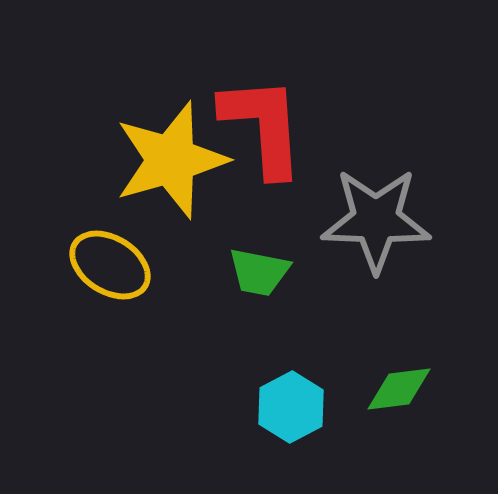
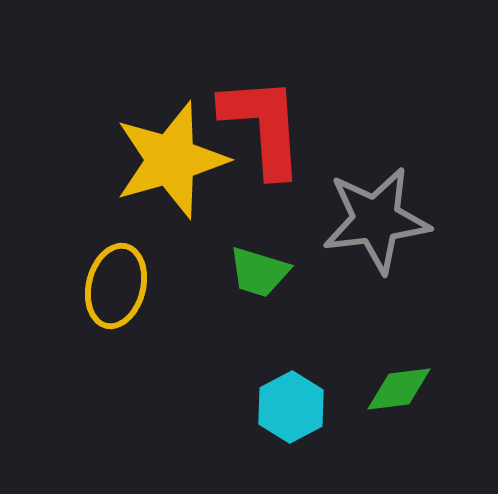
gray star: rotated 9 degrees counterclockwise
yellow ellipse: moved 6 px right, 21 px down; rotated 72 degrees clockwise
green trapezoid: rotated 6 degrees clockwise
